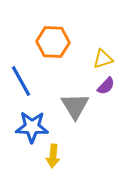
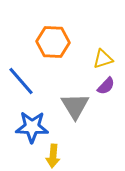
blue line: rotated 12 degrees counterclockwise
